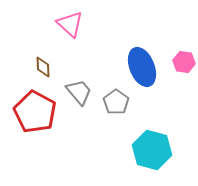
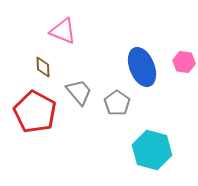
pink triangle: moved 7 px left, 7 px down; rotated 20 degrees counterclockwise
gray pentagon: moved 1 px right, 1 px down
